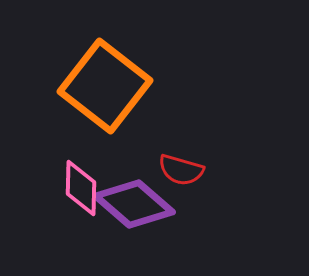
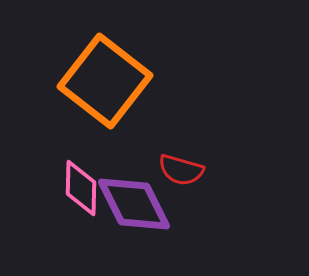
orange square: moved 5 px up
purple diamond: rotated 22 degrees clockwise
